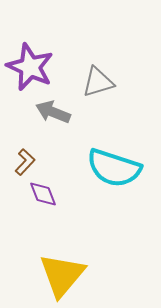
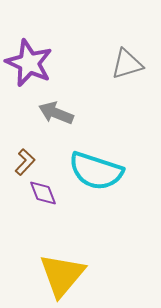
purple star: moved 1 px left, 4 px up
gray triangle: moved 29 px right, 18 px up
gray arrow: moved 3 px right, 1 px down
cyan semicircle: moved 18 px left, 3 px down
purple diamond: moved 1 px up
